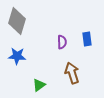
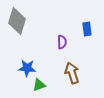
blue rectangle: moved 10 px up
blue star: moved 10 px right, 12 px down
green triangle: rotated 16 degrees clockwise
